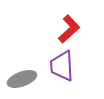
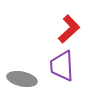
gray ellipse: rotated 32 degrees clockwise
